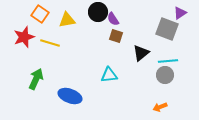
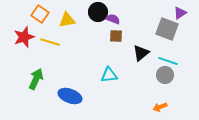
purple semicircle: rotated 144 degrees clockwise
brown square: rotated 16 degrees counterclockwise
yellow line: moved 1 px up
cyan line: rotated 24 degrees clockwise
